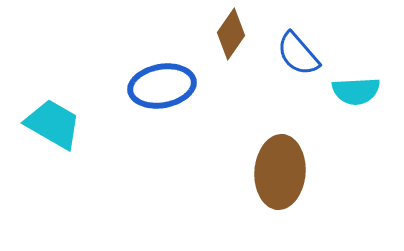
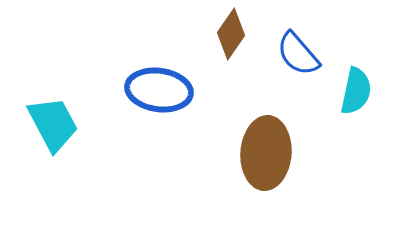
blue ellipse: moved 3 px left, 4 px down; rotated 18 degrees clockwise
cyan semicircle: rotated 75 degrees counterclockwise
cyan trapezoid: rotated 32 degrees clockwise
brown ellipse: moved 14 px left, 19 px up
